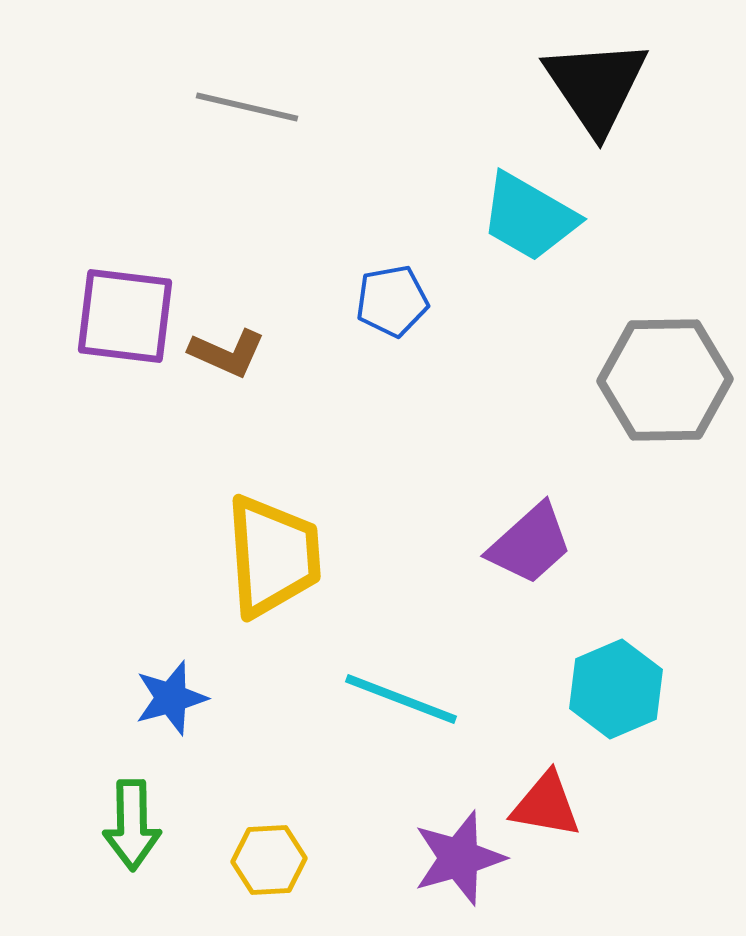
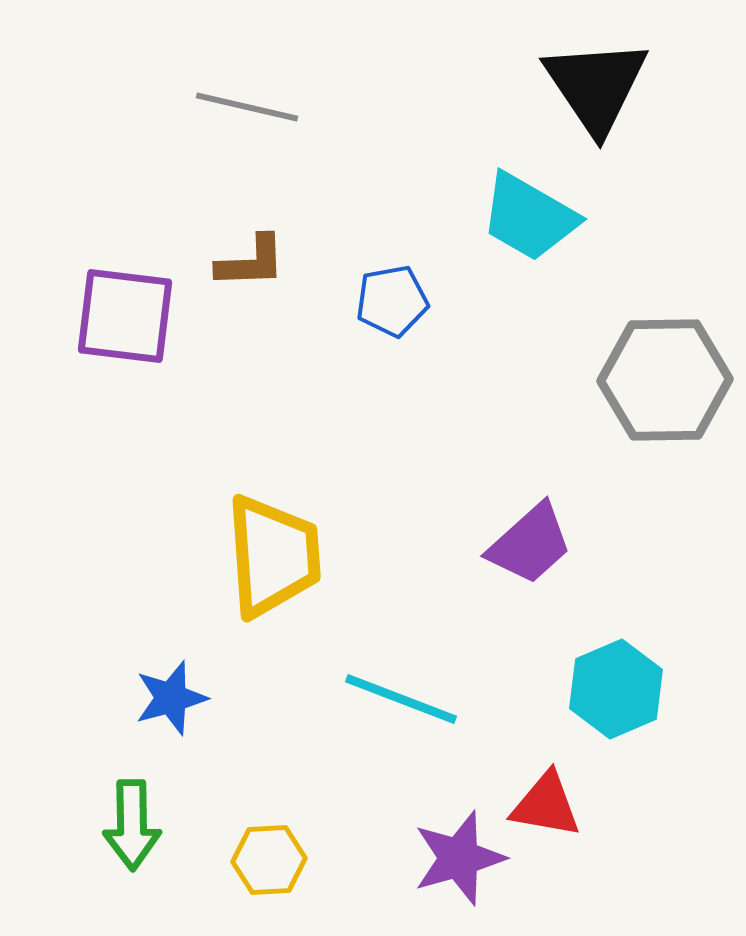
brown L-shape: moved 24 px right, 91 px up; rotated 26 degrees counterclockwise
